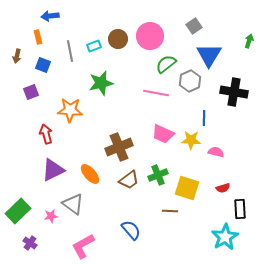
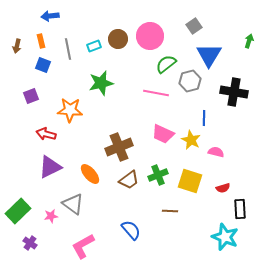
orange rectangle: moved 3 px right, 4 px down
gray line: moved 2 px left, 2 px up
brown arrow: moved 10 px up
gray hexagon: rotated 10 degrees clockwise
purple square: moved 4 px down
red arrow: rotated 60 degrees counterclockwise
yellow star: rotated 24 degrees clockwise
purple triangle: moved 3 px left, 3 px up
yellow square: moved 3 px right, 7 px up
cyan star: rotated 20 degrees counterclockwise
